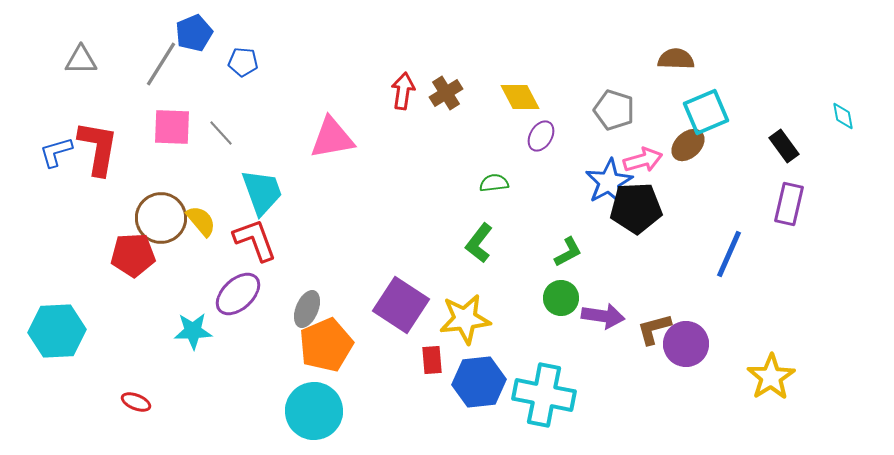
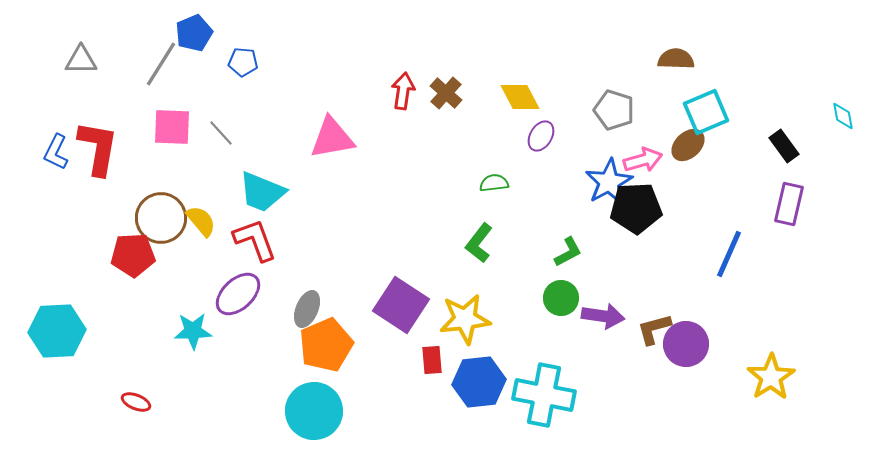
brown cross at (446, 93): rotated 16 degrees counterclockwise
blue L-shape at (56, 152): rotated 48 degrees counterclockwise
cyan trapezoid at (262, 192): rotated 132 degrees clockwise
